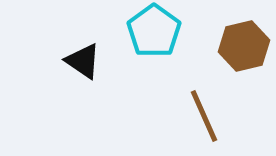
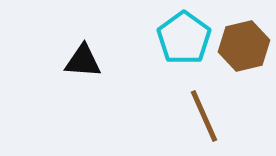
cyan pentagon: moved 30 px right, 7 px down
black triangle: rotated 30 degrees counterclockwise
